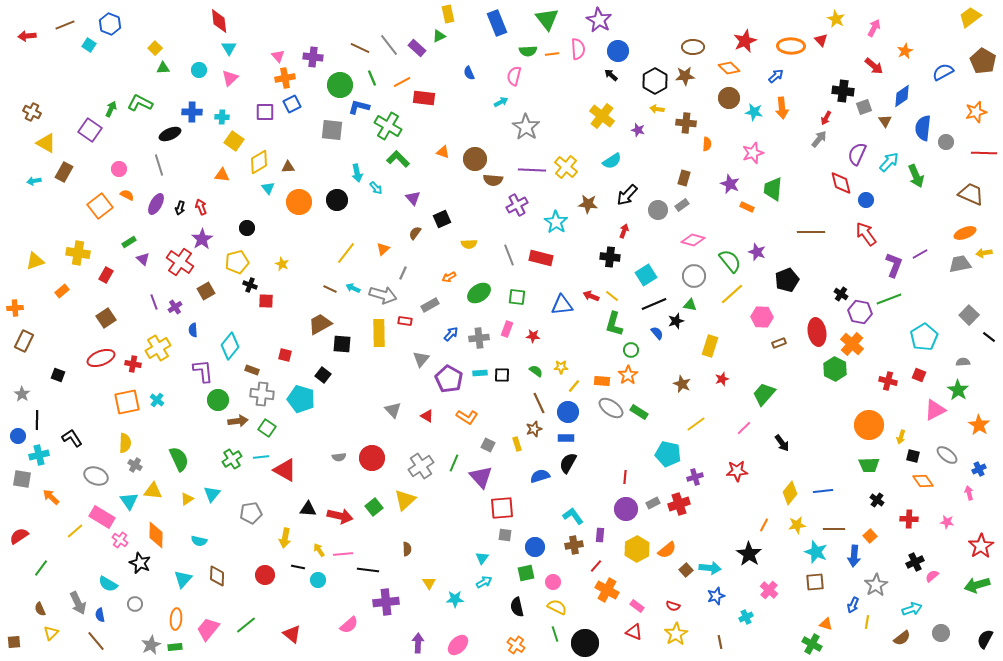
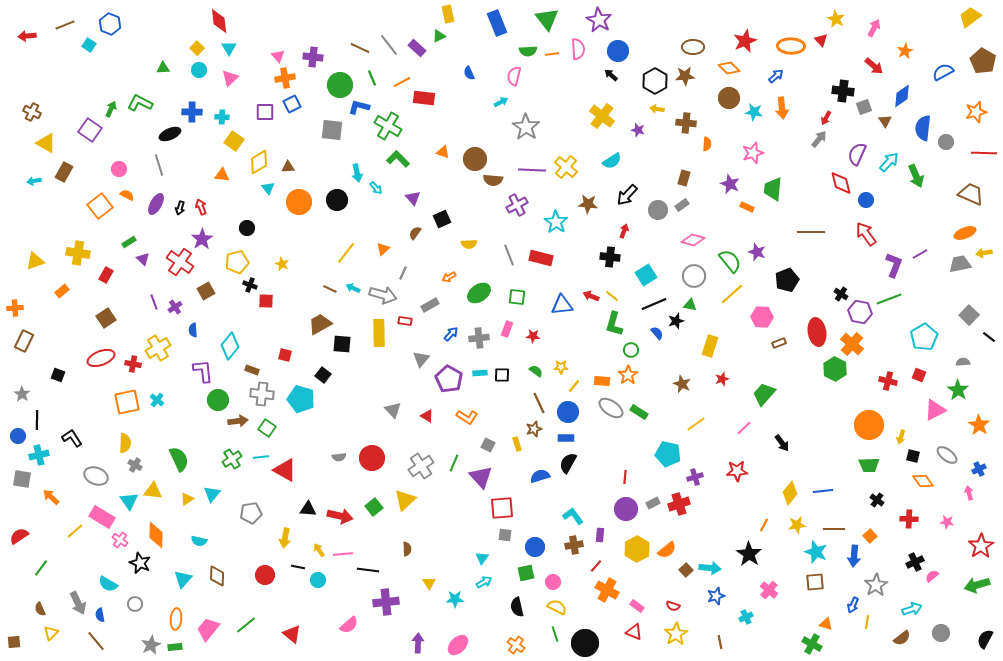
yellow square at (155, 48): moved 42 px right
